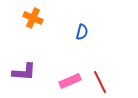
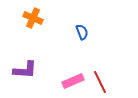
blue semicircle: rotated 35 degrees counterclockwise
purple L-shape: moved 1 px right, 2 px up
pink rectangle: moved 3 px right
